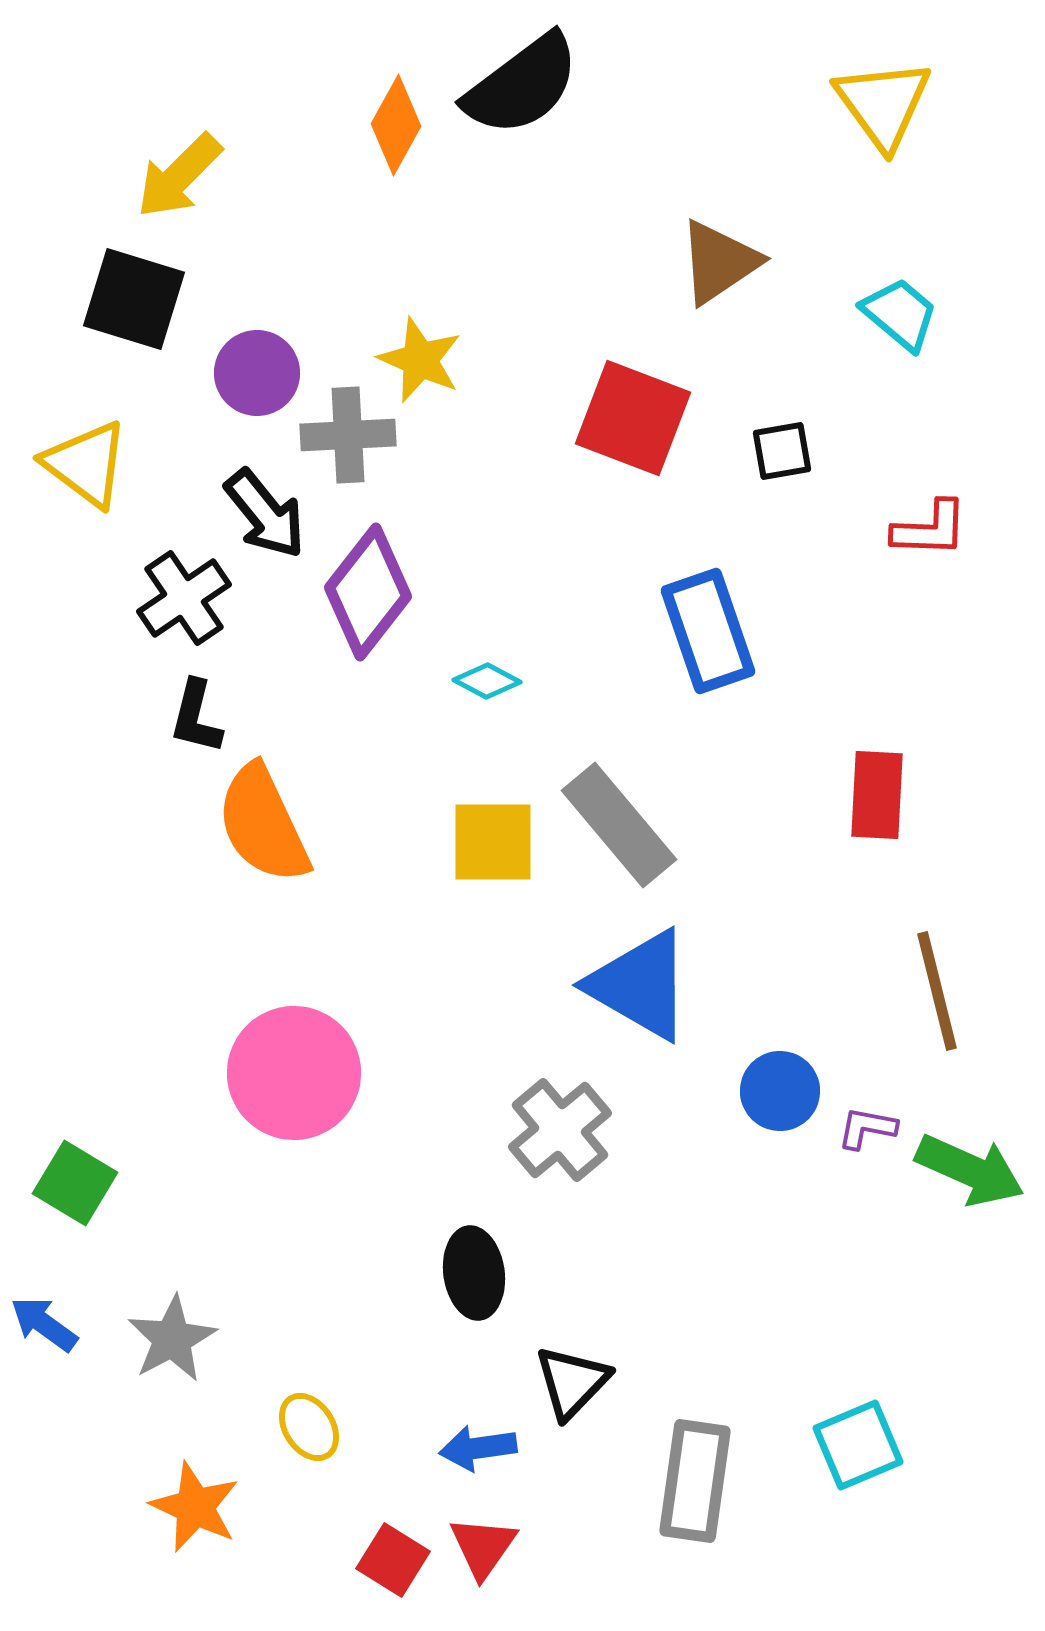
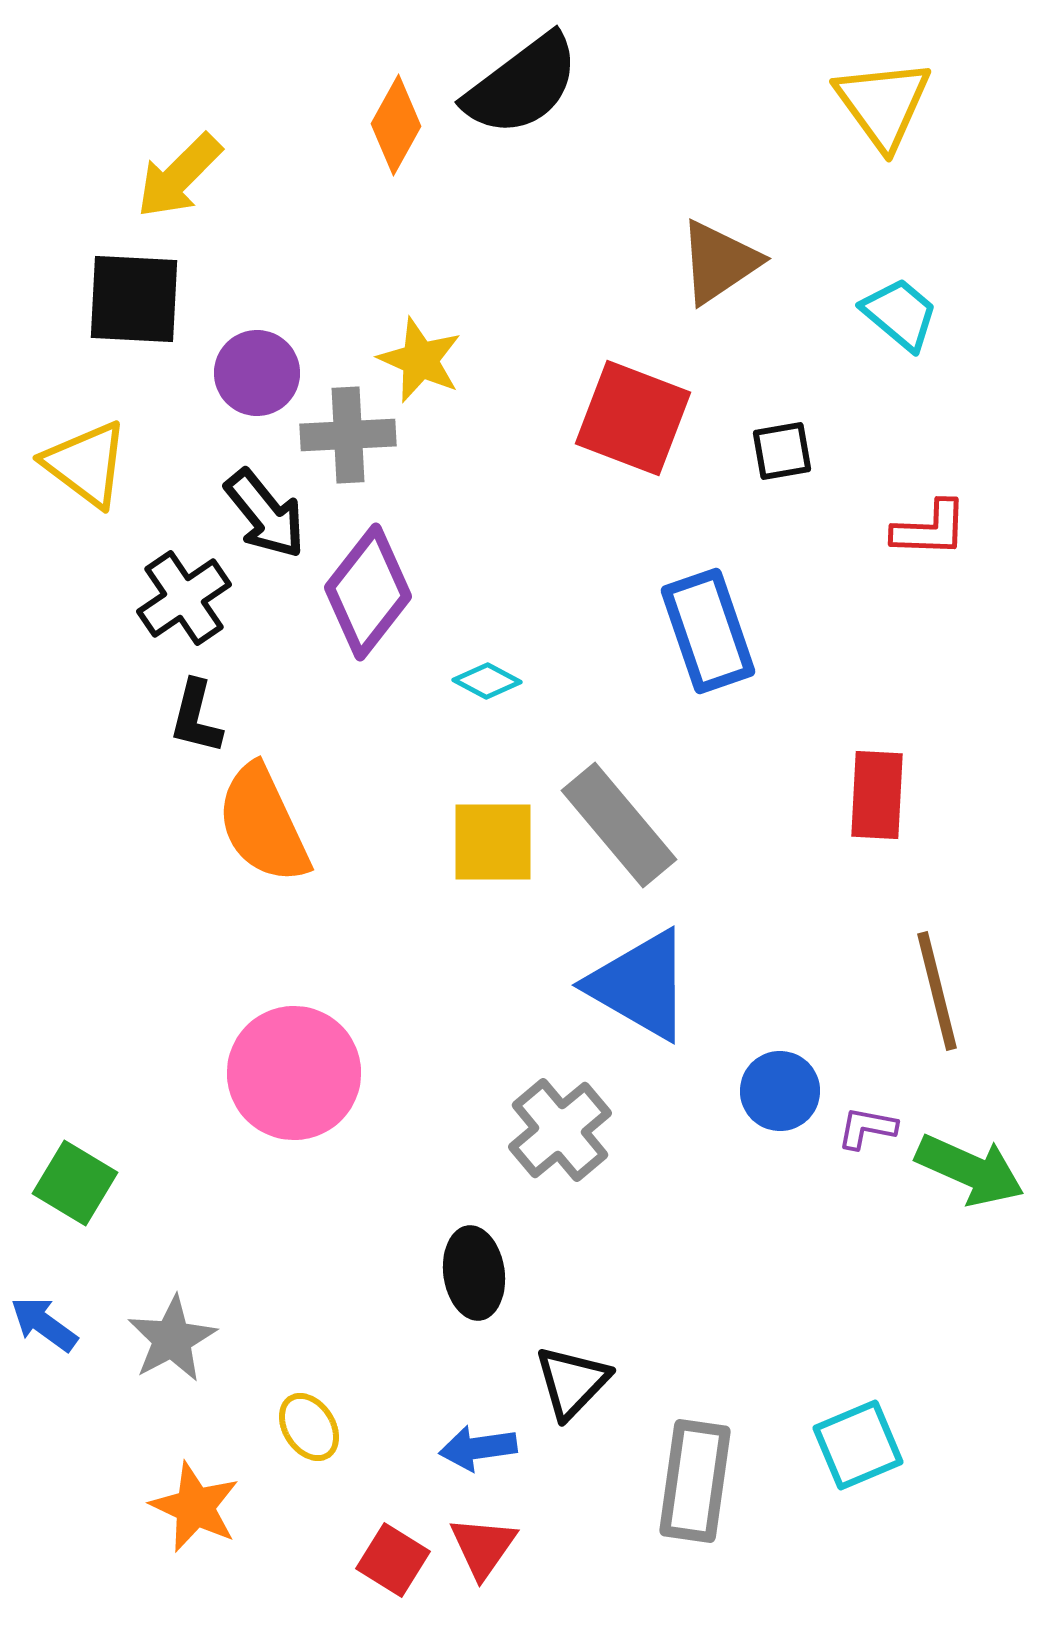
black square at (134, 299): rotated 14 degrees counterclockwise
